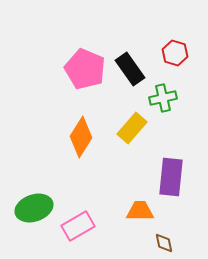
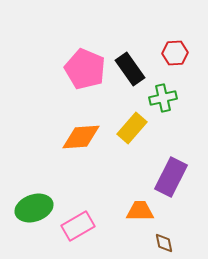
red hexagon: rotated 20 degrees counterclockwise
orange diamond: rotated 54 degrees clockwise
purple rectangle: rotated 21 degrees clockwise
